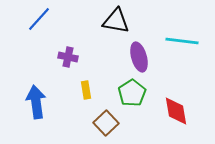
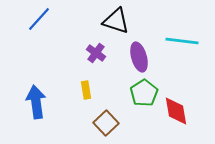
black triangle: rotated 8 degrees clockwise
purple cross: moved 28 px right, 4 px up; rotated 24 degrees clockwise
green pentagon: moved 12 px right
